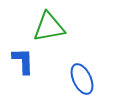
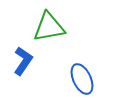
blue L-shape: rotated 36 degrees clockwise
